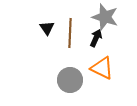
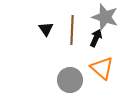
black triangle: moved 1 px left, 1 px down
brown line: moved 2 px right, 3 px up
orange triangle: rotated 15 degrees clockwise
